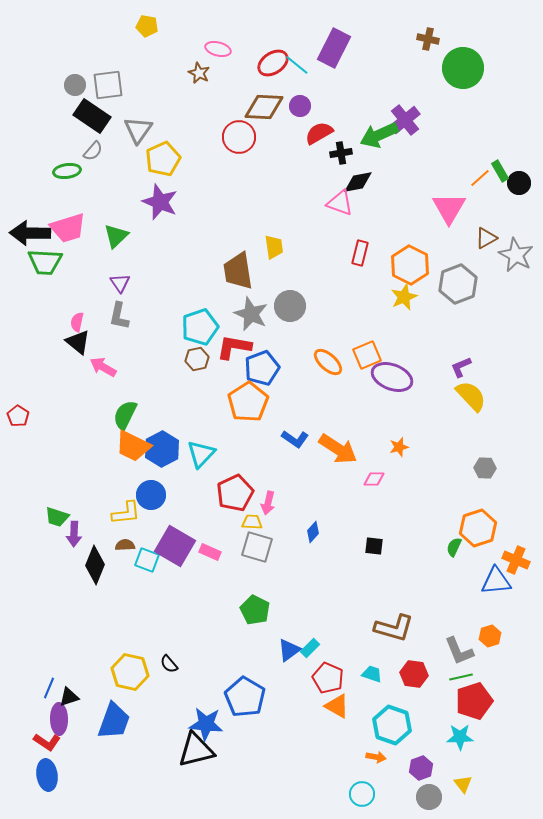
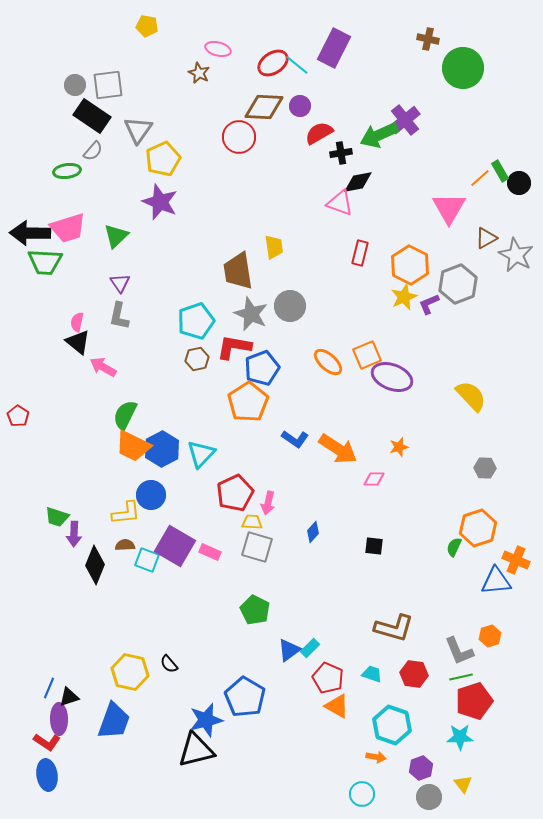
cyan pentagon at (200, 327): moved 4 px left, 6 px up
purple L-shape at (461, 367): moved 32 px left, 63 px up
blue star at (206, 724): moved 4 px up; rotated 20 degrees counterclockwise
